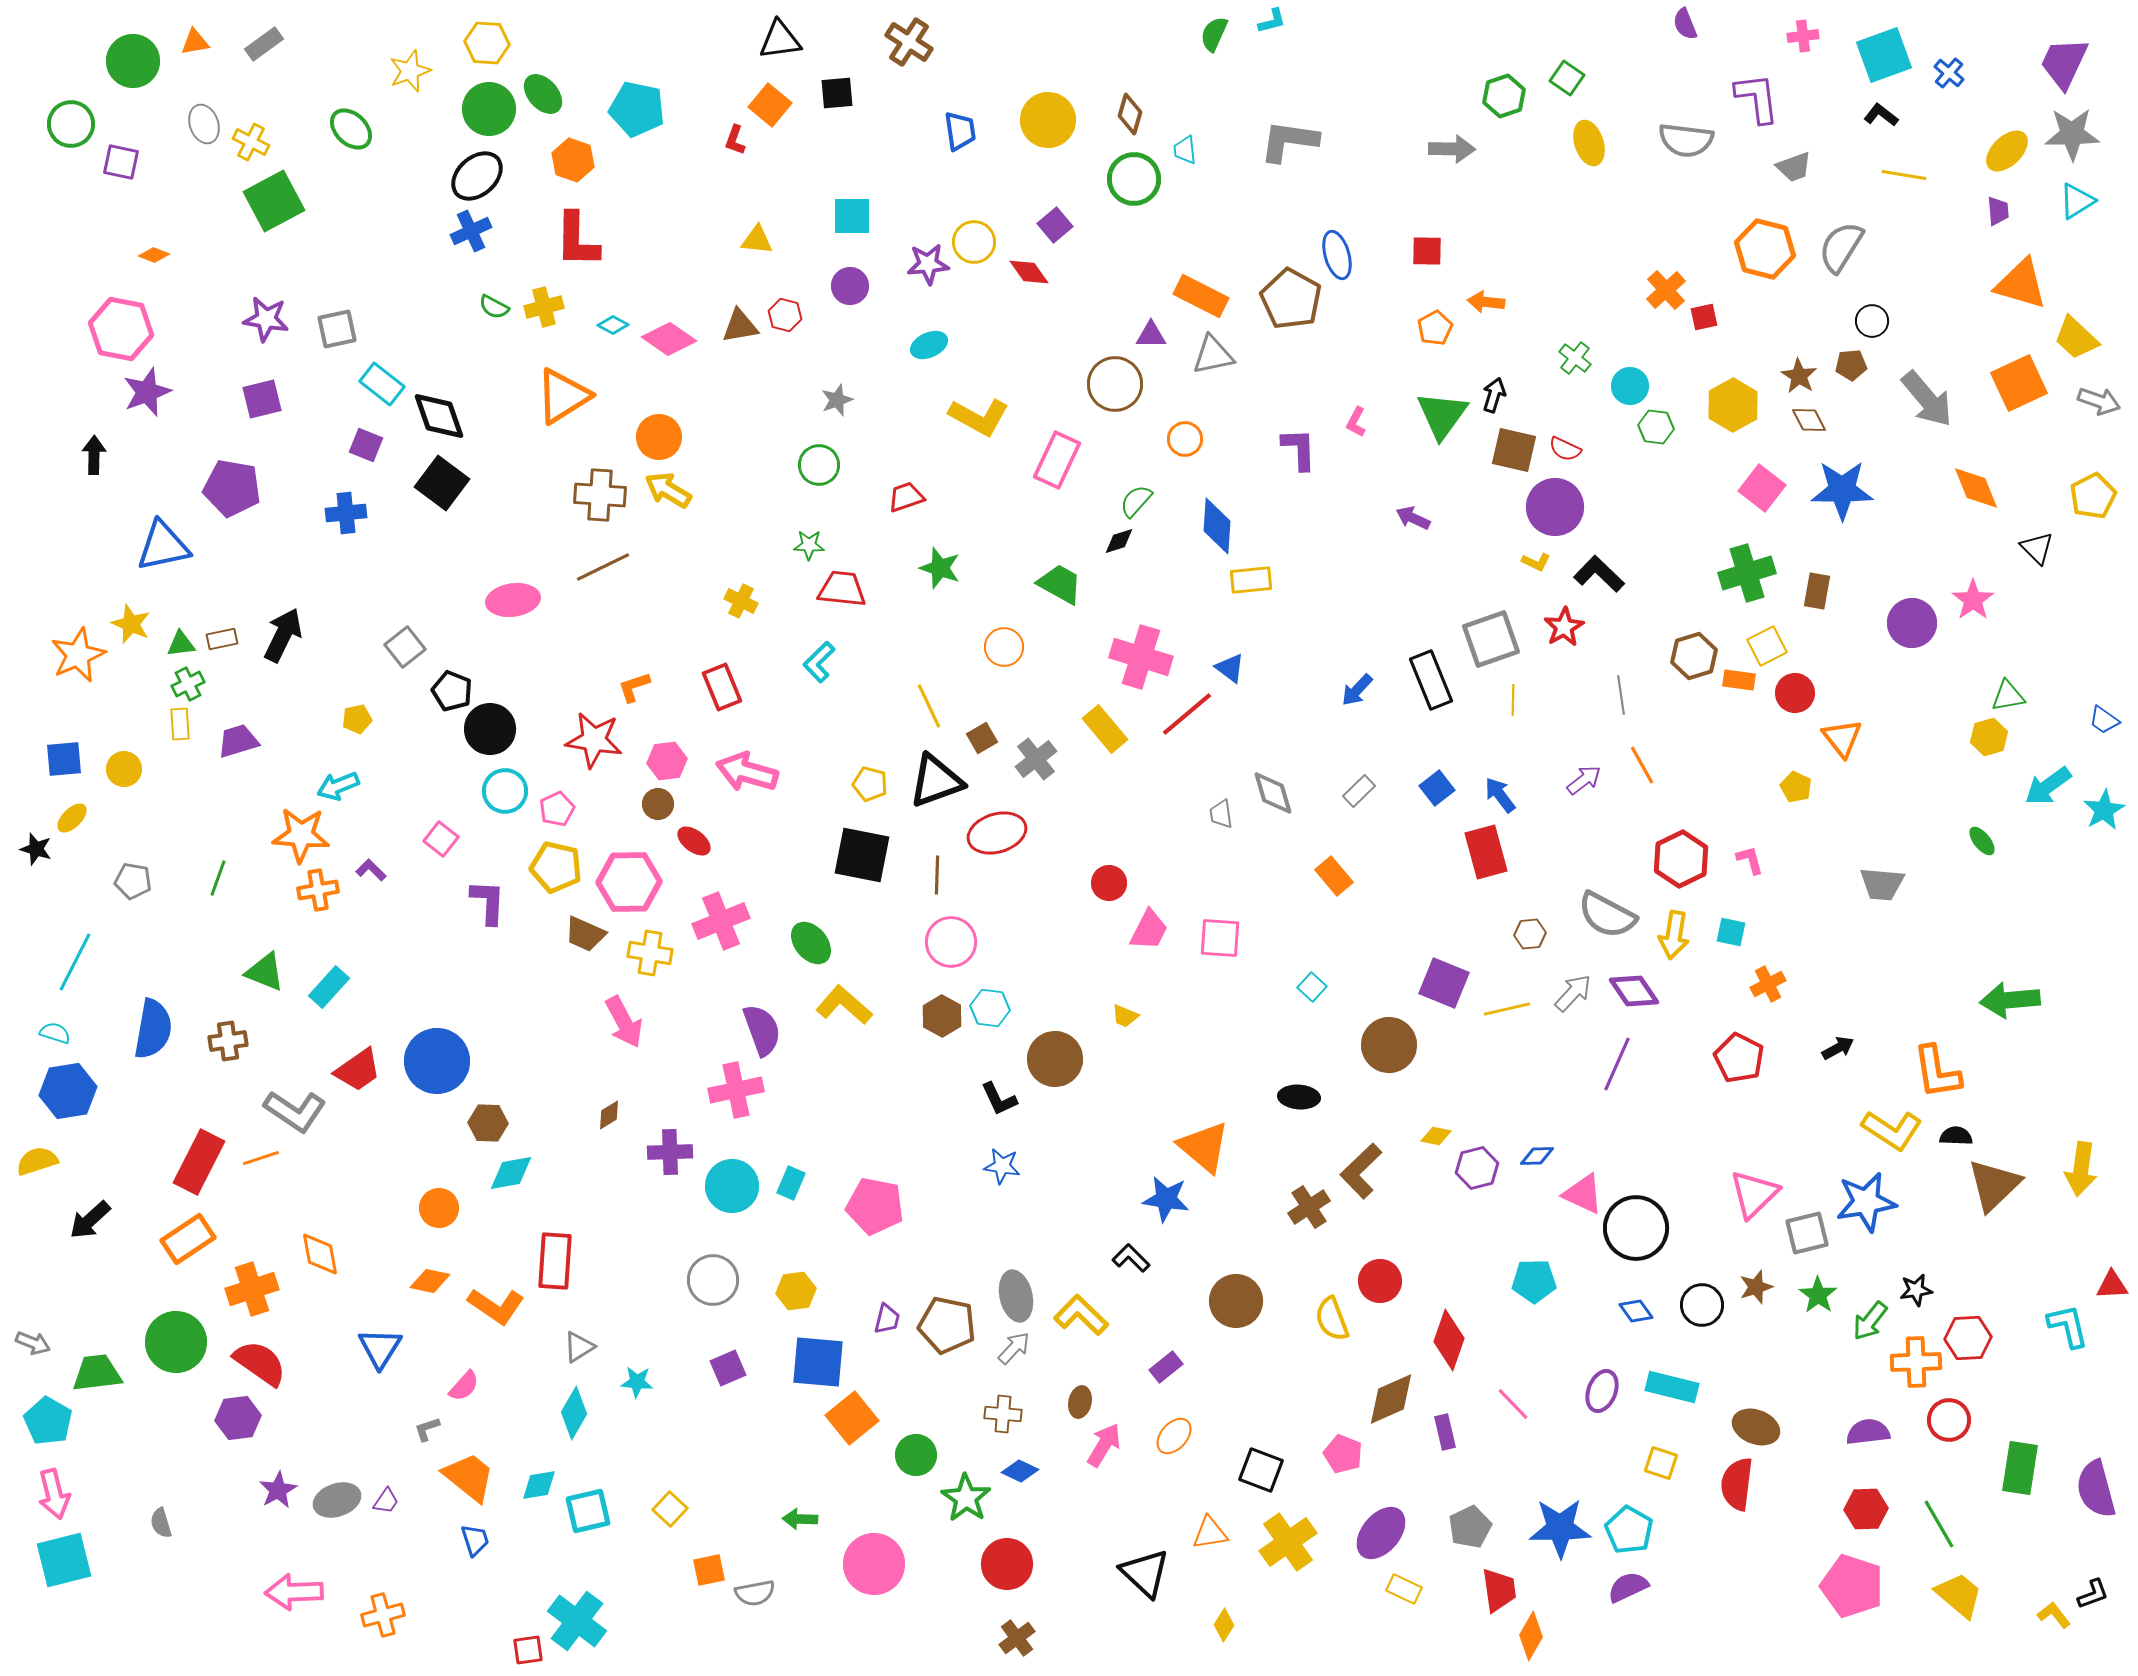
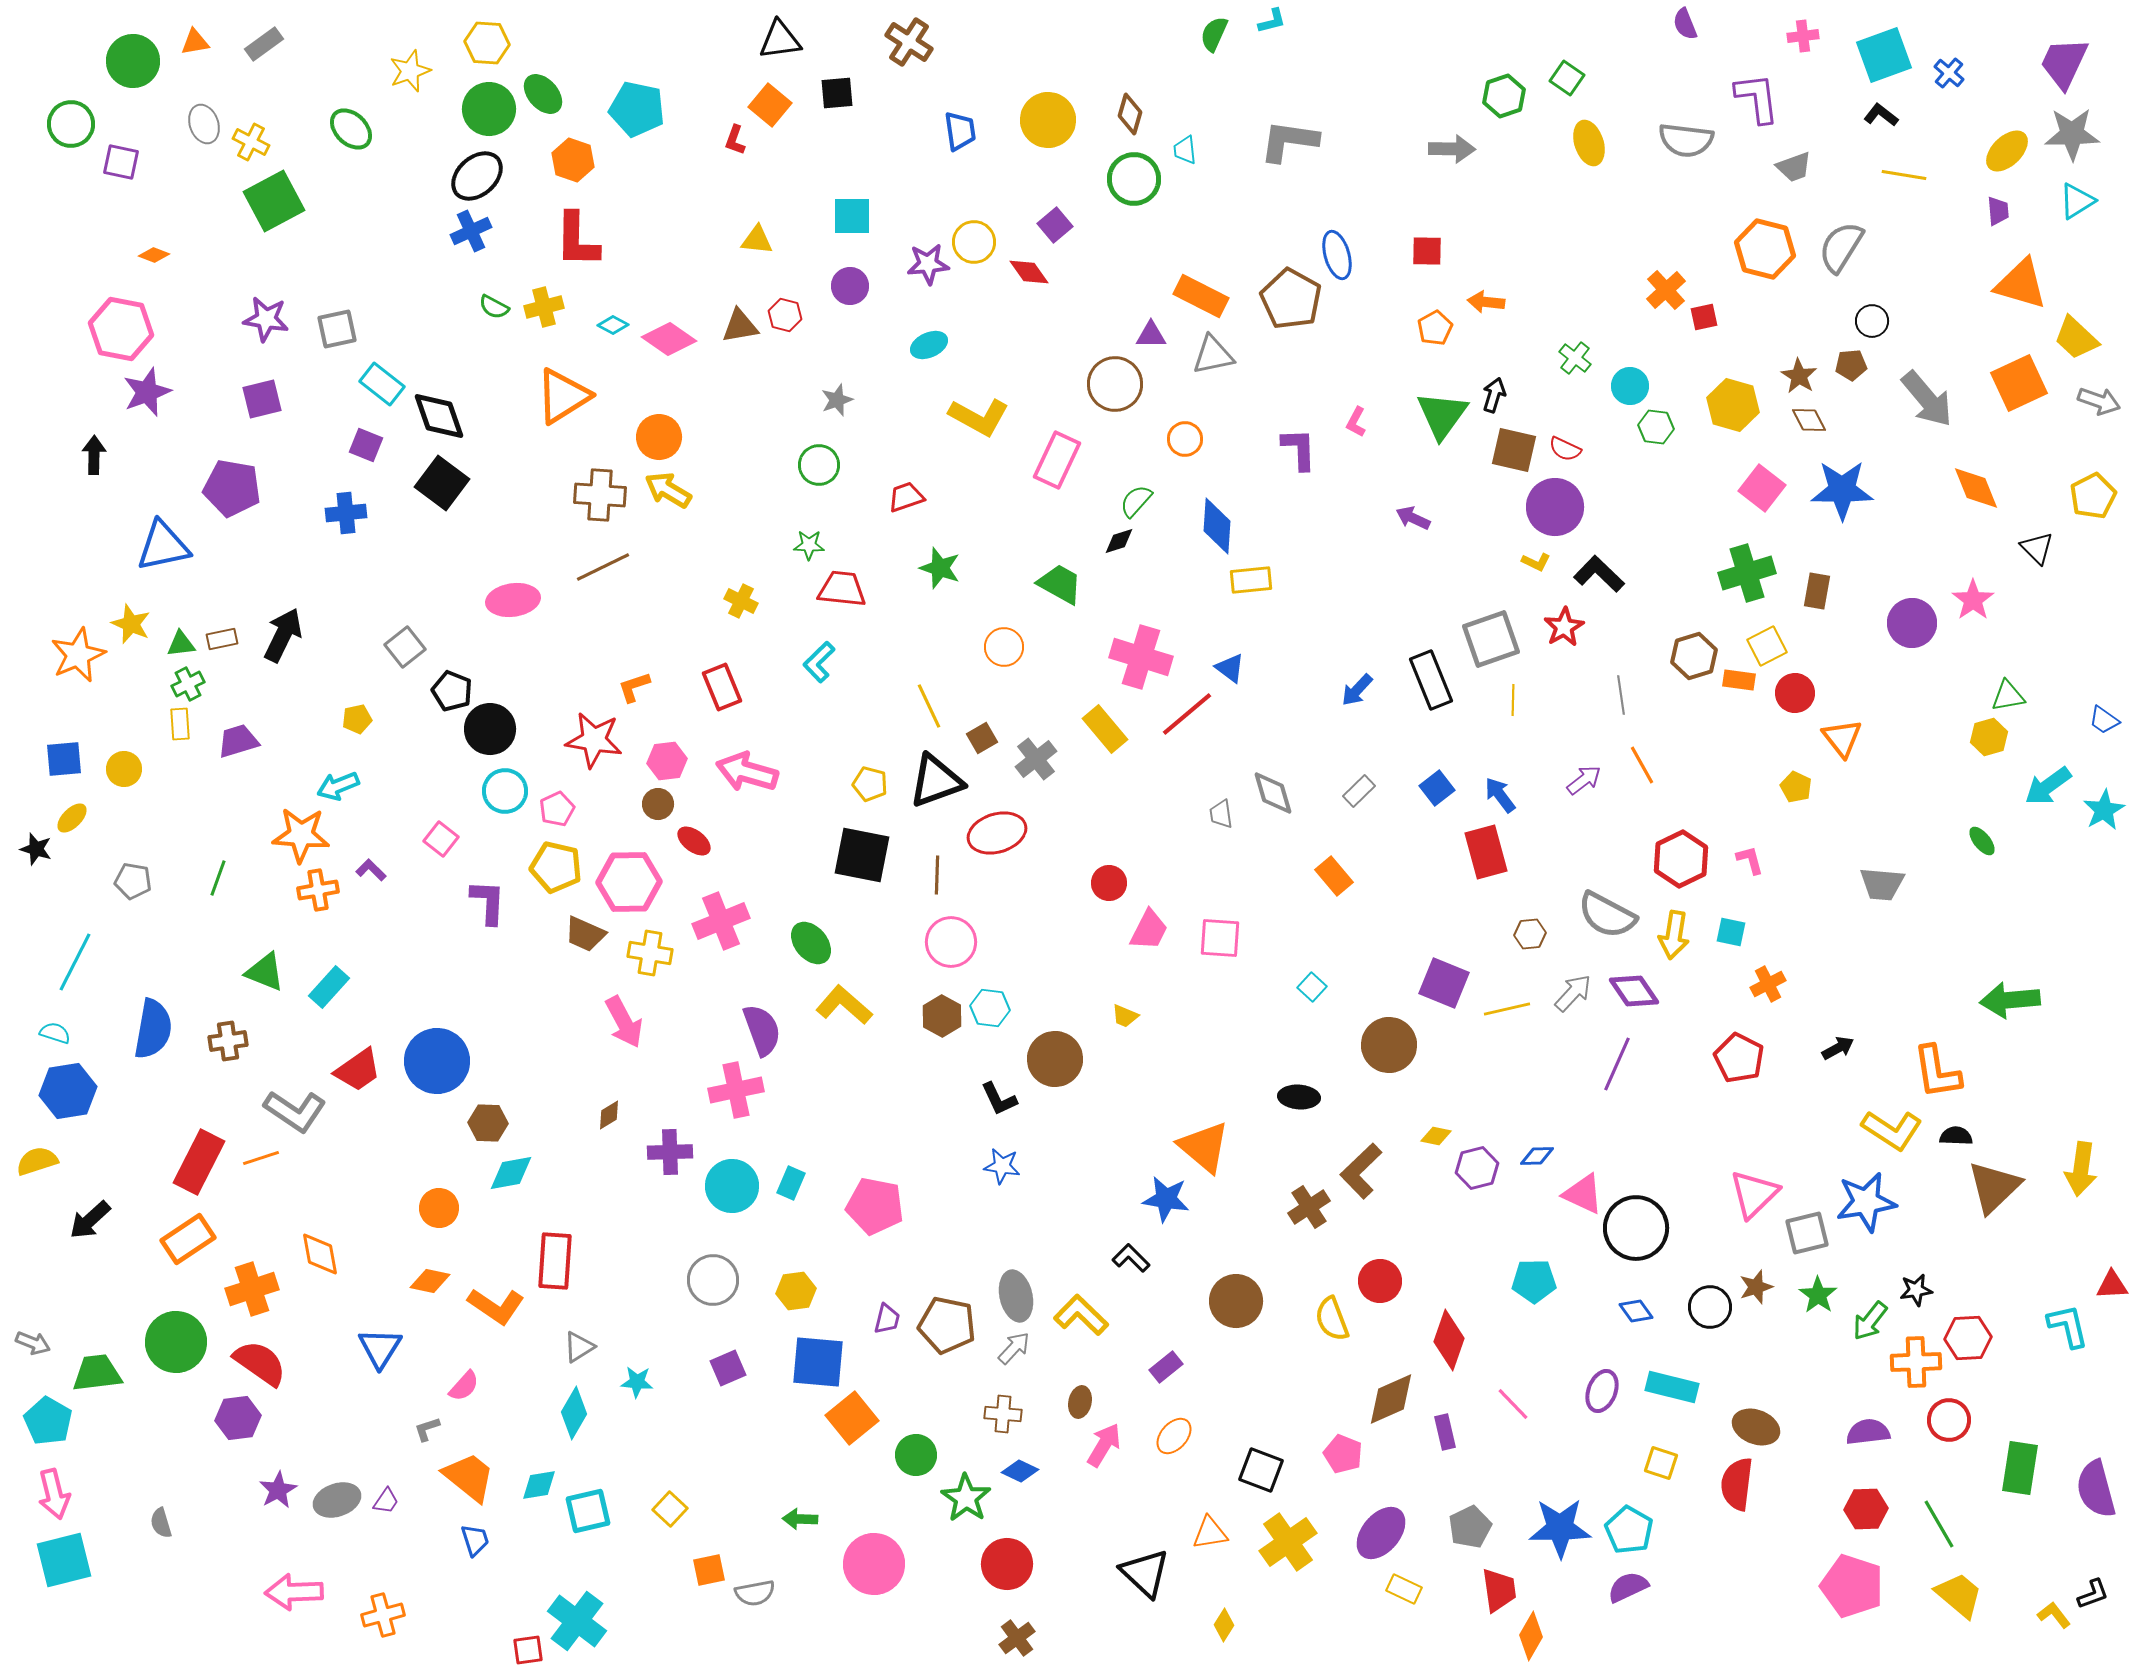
yellow hexagon at (1733, 405): rotated 15 degrees counterclockwise
brown triangle at (1994, 1185): moved 2 px down
black circle at (1702, 1305): moved 8 px right, 2 px down
